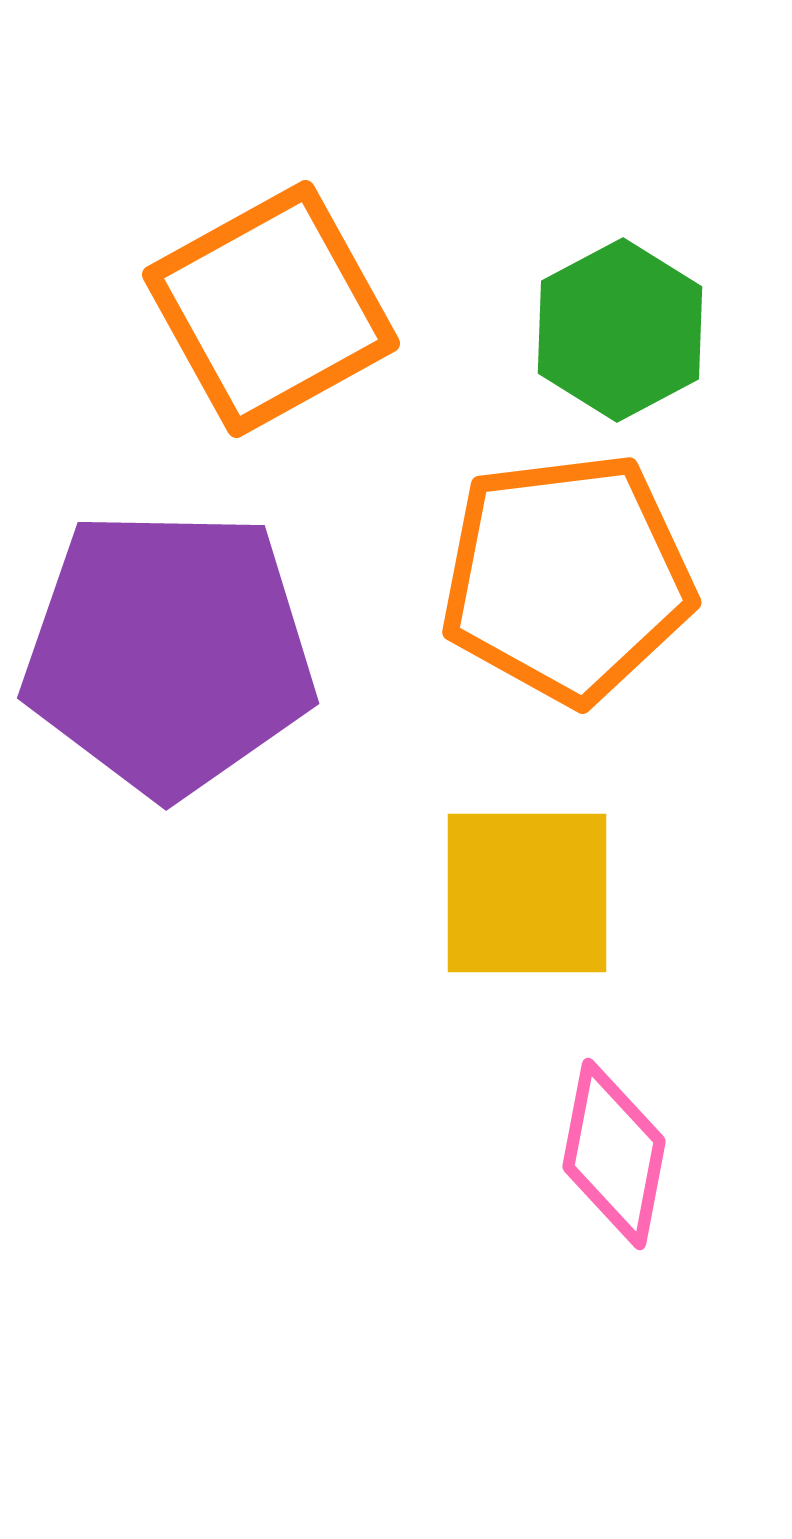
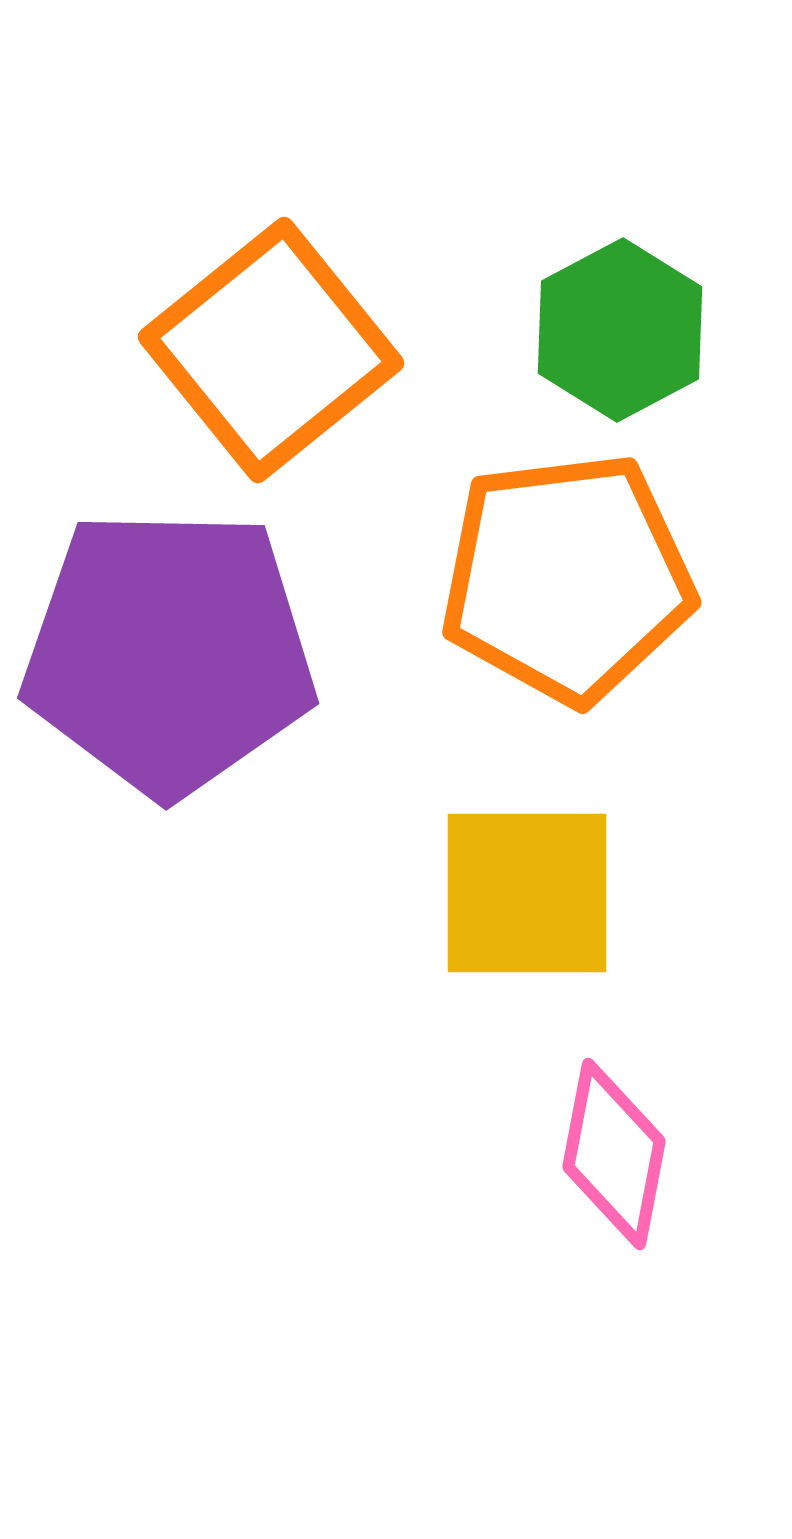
orange square: moved 41 px down; rotated 10 degrees counterclockwise
